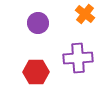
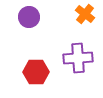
purple circle: moved 9 px left, 6 px up
